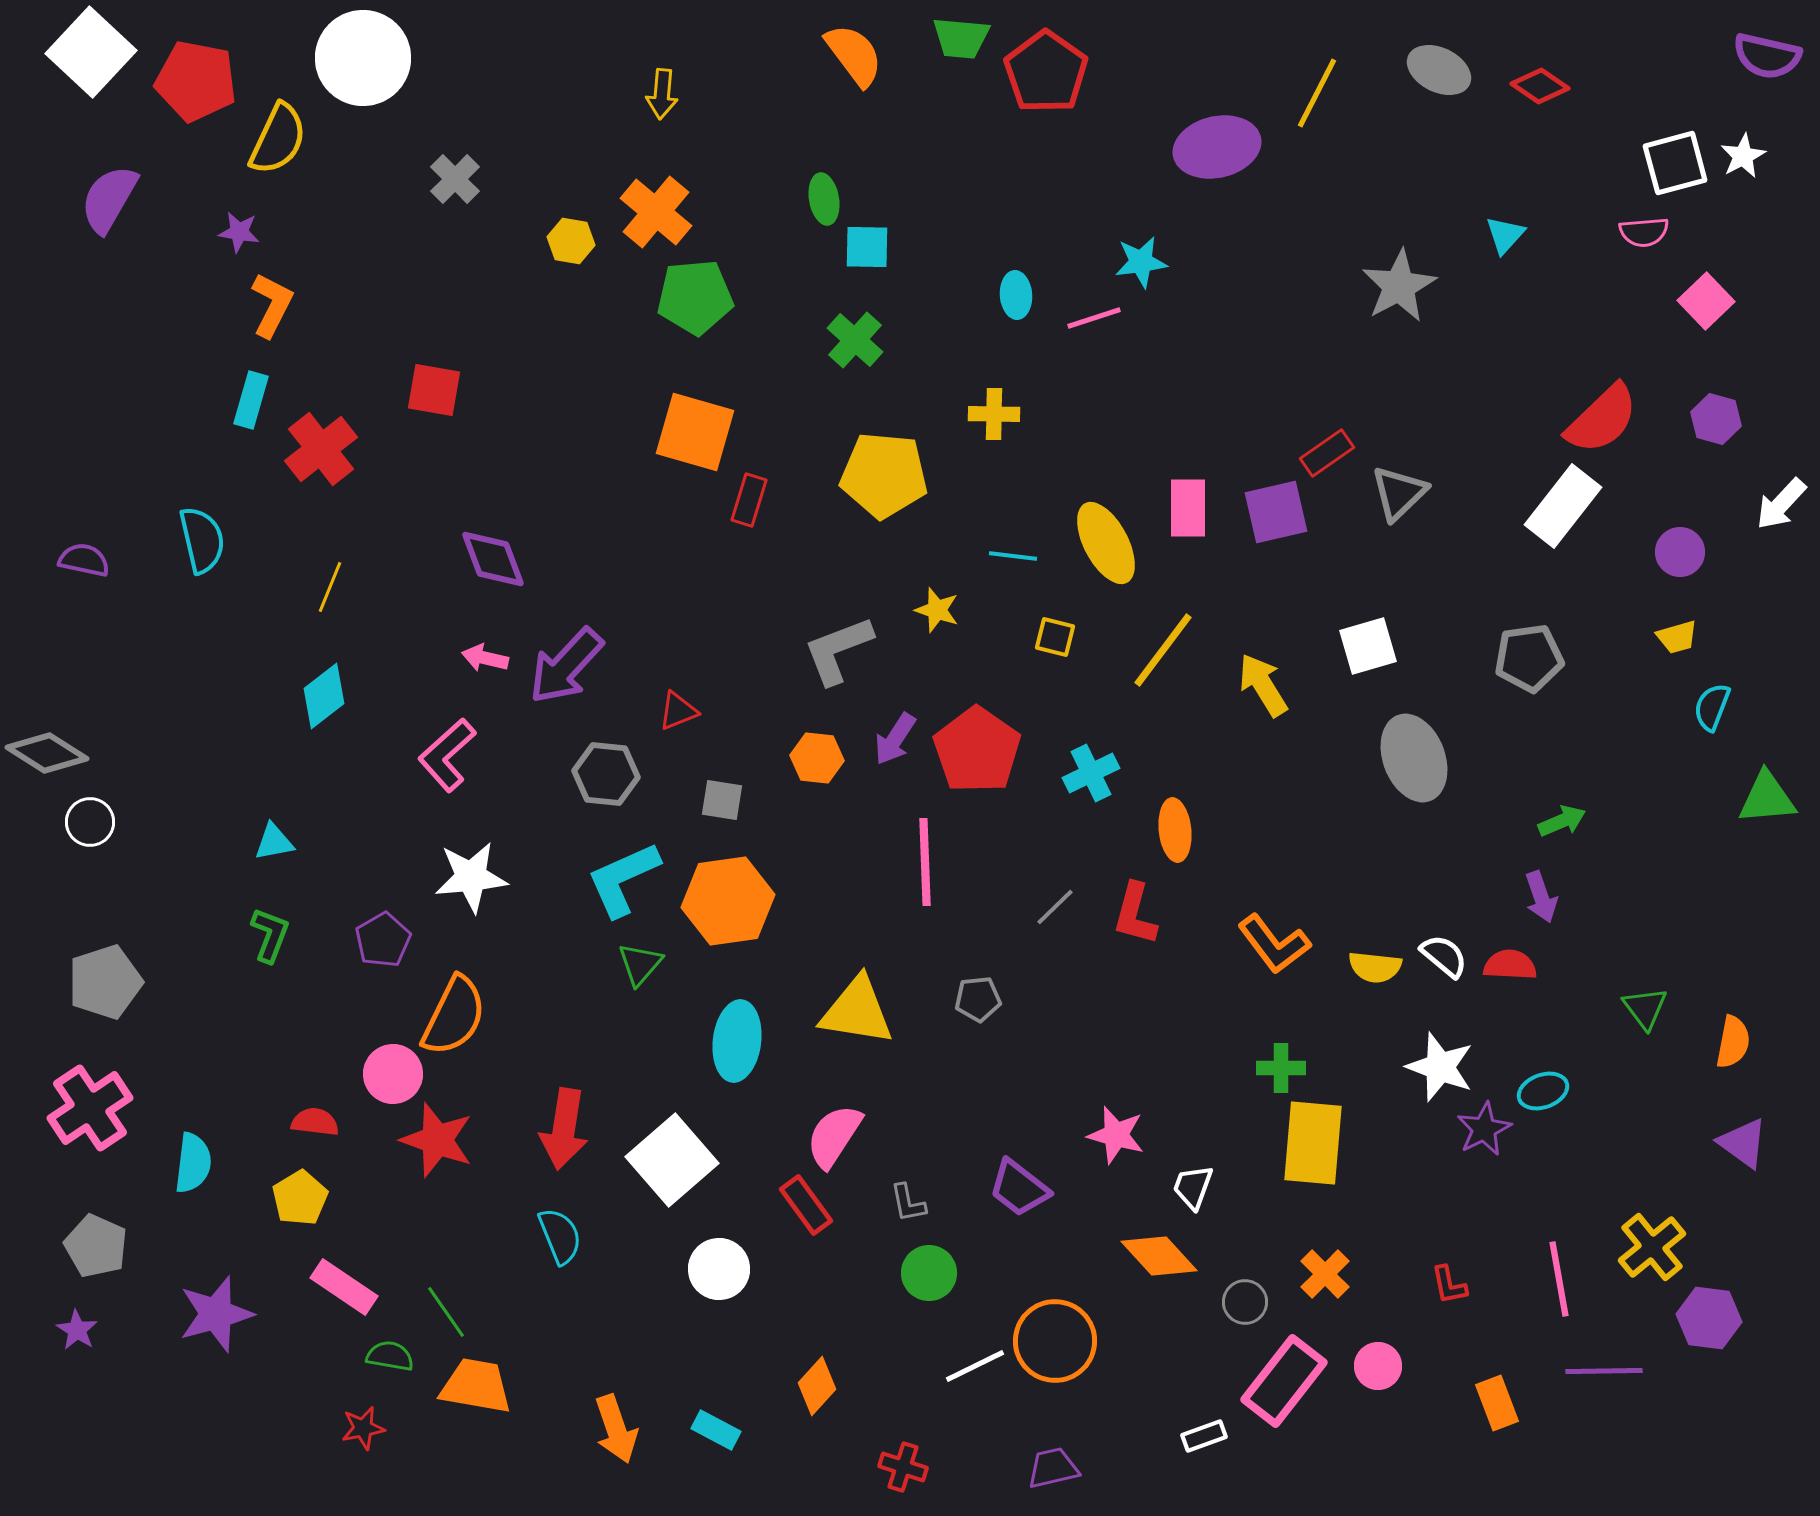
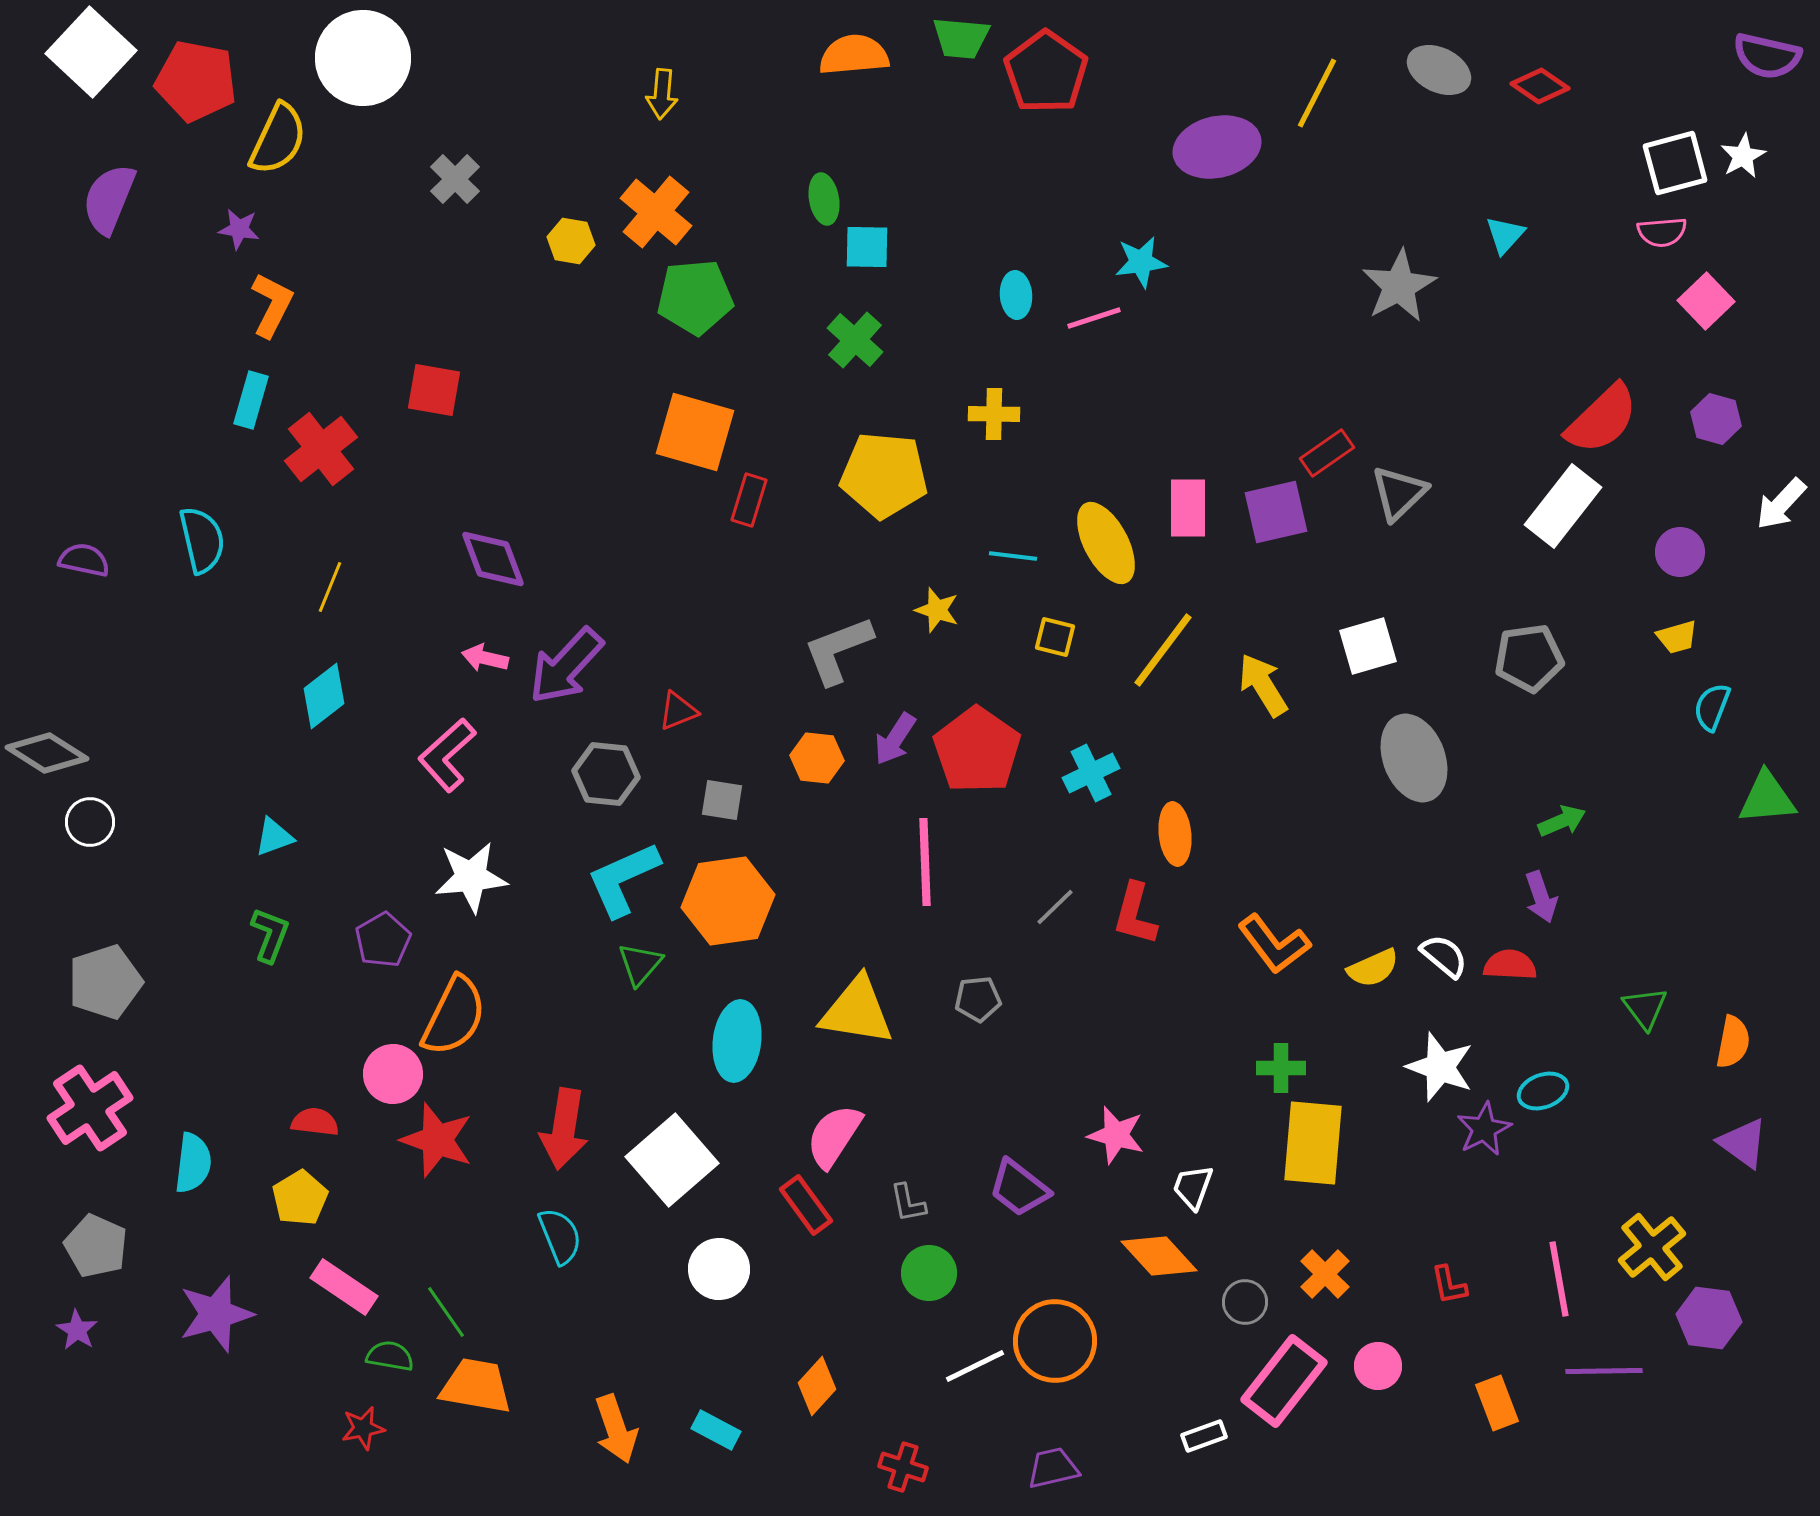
orange semicircle at (854, 55): rotated 58 degrees counterclockwise
purple semicircle at (109, 199): rotated 8 degrees counterclockwise
purple star at (239, 232): moved 3 px up
pink semicircle at (1644, 232): moved 18 px right
orange ellipse at (1175, 830): moved 4 px down
cyan triangle at (274, 842): moved 5 px up; rotated 9 degrees counterclockwise
yellow semicircle at (1375, 967): moved 2 px left, 1 px down; rotated 30 degrees counterclockwise
